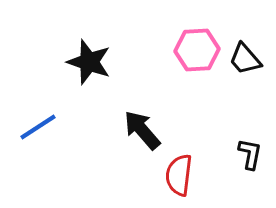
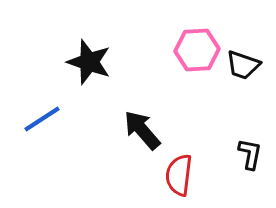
black trapezoid: moved 2 px left, 6 px down; rotated 30 degrees counterclockwise
blue line: moved 4 px right, 8 px up
